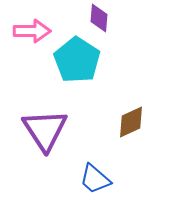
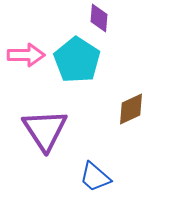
pink arrow: moved 6 px left, 24 px down
brown diamond: moved 13 px up
blue trapezoid: moved 2 px up
